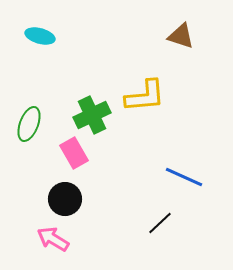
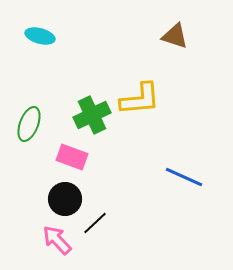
brown triangle: moved 6 px left
yellow L-shape: moved 5 px left, 3 px down
pink rectangle: moved 2 px left, 4 px down; rotated 40 degrees counterclockwise
black line: moved 65 px left
pink arrow: moved 4 px right, 1 px down; rotated 16 degrees clockwise
